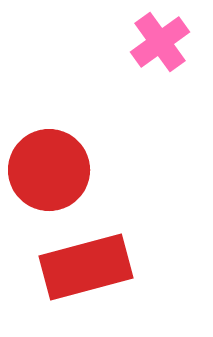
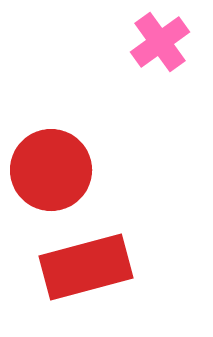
red circle: moved 2 px right
